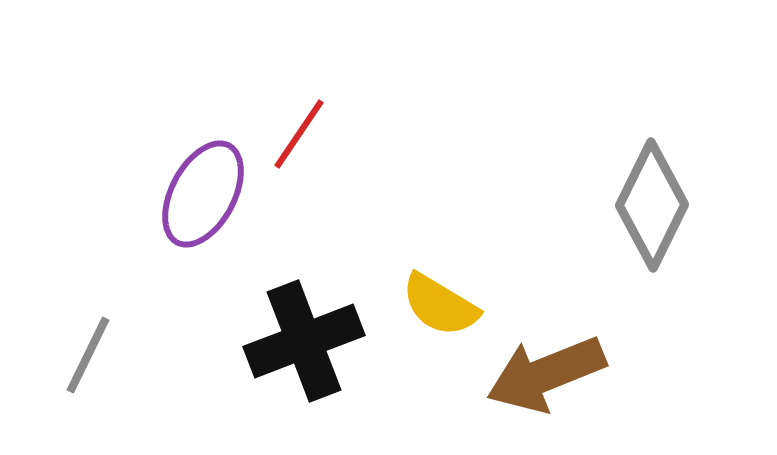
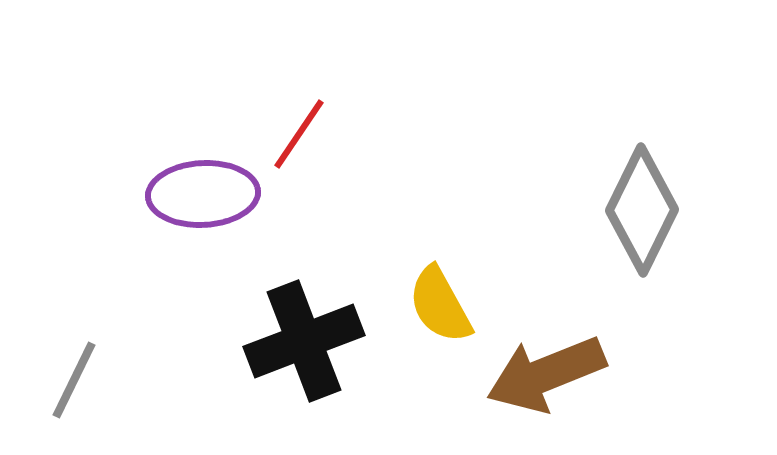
purple ellipse: rotated 59 degrees clockwise
gray diamond: moved 10 px left, 5 px down
yellow semicircle: rotated 30 degrees clockwise
gray line: moved 14 px left, 25 px down
